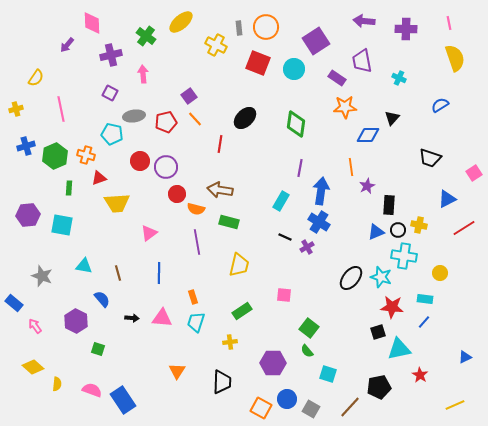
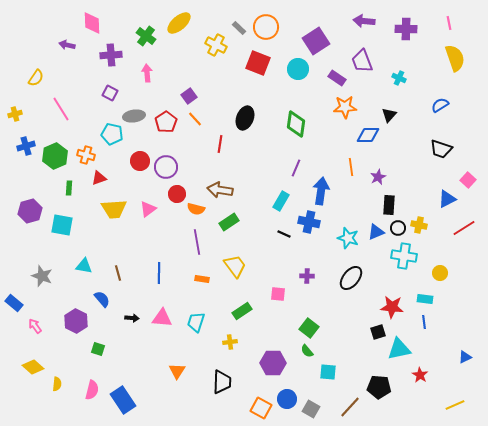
yellow ellipse at (181, 22): moved 2 px left, 1 px down
gray rectangle at (239, 28): rotated 40 degrees counterclockwise
purple arrow at (67, 45): rotated 63 degrees clockwise
purple cross at (111, 55): rotated 10 degrees clockwise
purple trapezoid at (362, 61): rotated 10 degrees counterclockwise
cyan circle at (294, 69): moved 4 px right
pink arrow at (143, 74): moved 4 px right, 1 px up
yellow cross at (16, 109): moved 1 px left, 5 px down
pink line at (61, 109): rotated 20 degrees counterclockwise
black ellipse at (245, 118): rotated 25 degrees counterclockwise
black triangle at (392, 118): moved 3 px left, 3 px up
red pentagon at (166, 122): rotated 20 degrees counterclockwise
black trapezoid at (430, 158): moved 11 px right, 9 px up
purple line at (300, 168): moved 4 px left; rotated 12 degrees clockwise
pink square at (474, 173): moved 6 px left, 7 px down; rotated 14 degrees counterclockwise
purple star at (367, 186): moved 11 px right, 9 px up
yellow trapezoid at (117, 203): moved 3 px left, 6 px down
purple hexagon at (28, 215): moved 2 px right, 4 px up; rotated 10 degrees counterclockwise
green rectangle at (229, 222): rotated 48 degrees counterclockwise
blue cross at (319, 222): moved 10 px left; rotated 20 degrees counterclockwise
black circle at (398, 230): moved 2 px up
pink triangle at (149, 233): moved 1 px left, 24 px up
black line at (285, 237): moved 1 px left, 3 px up
purple cross at (307, 247): moved 29 px down; rotated 32 degrees clockwise
yellow trapezoid at (239, 265): moved 4 px left, 1 px down; rotated 50 degrees counterclockwise
cyan star at (381, 277): moved 33 px left, 39 px up
pink square at (284, 295): moved 6 px left, 1 px up
orange rectangle at (193, 297): moved 9 px right, 18 px up; rotated 64 degrees counterclockwise
blue line at (424, 322): rotated 48 degrees counterclockwise
cyan square at (328, 374): moved 2 px up; rotated 12 degrees counterclockwise
black pentagon at (379, 387): rotated 15 degrees clockwise
pink semicircle at (92, 390): rotated 84 degrees clockwise
